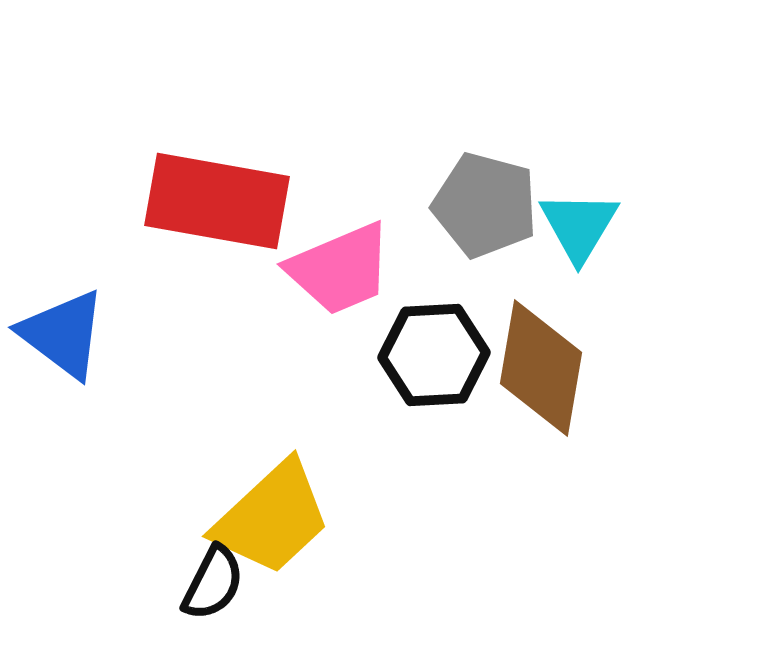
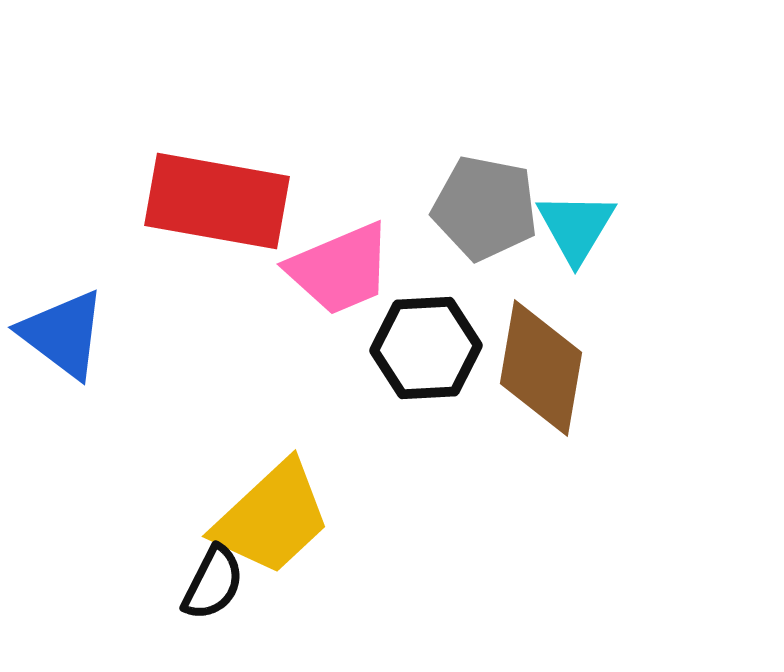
gray pentagon: moved 3 px down; rotated 4 degrees counterclockwise
cyan triangle: moved 3 px left, 1 px down
black hexagon: moved 8 px left, 7 px up
